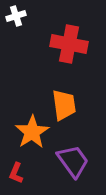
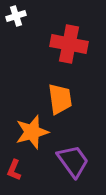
orange trapezoid: moved 4 px left, 6 px up
orange star: rotated 16 degrees clockwise
red L-shape: moved 2 px left, 3 px up
